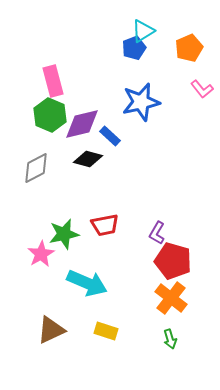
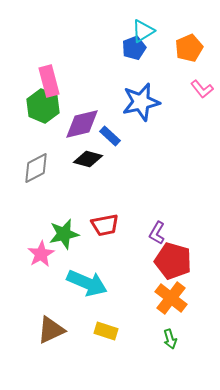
pink rectangle: moved 4 px left
green hexagon: moved 7 px left, 9 px up
